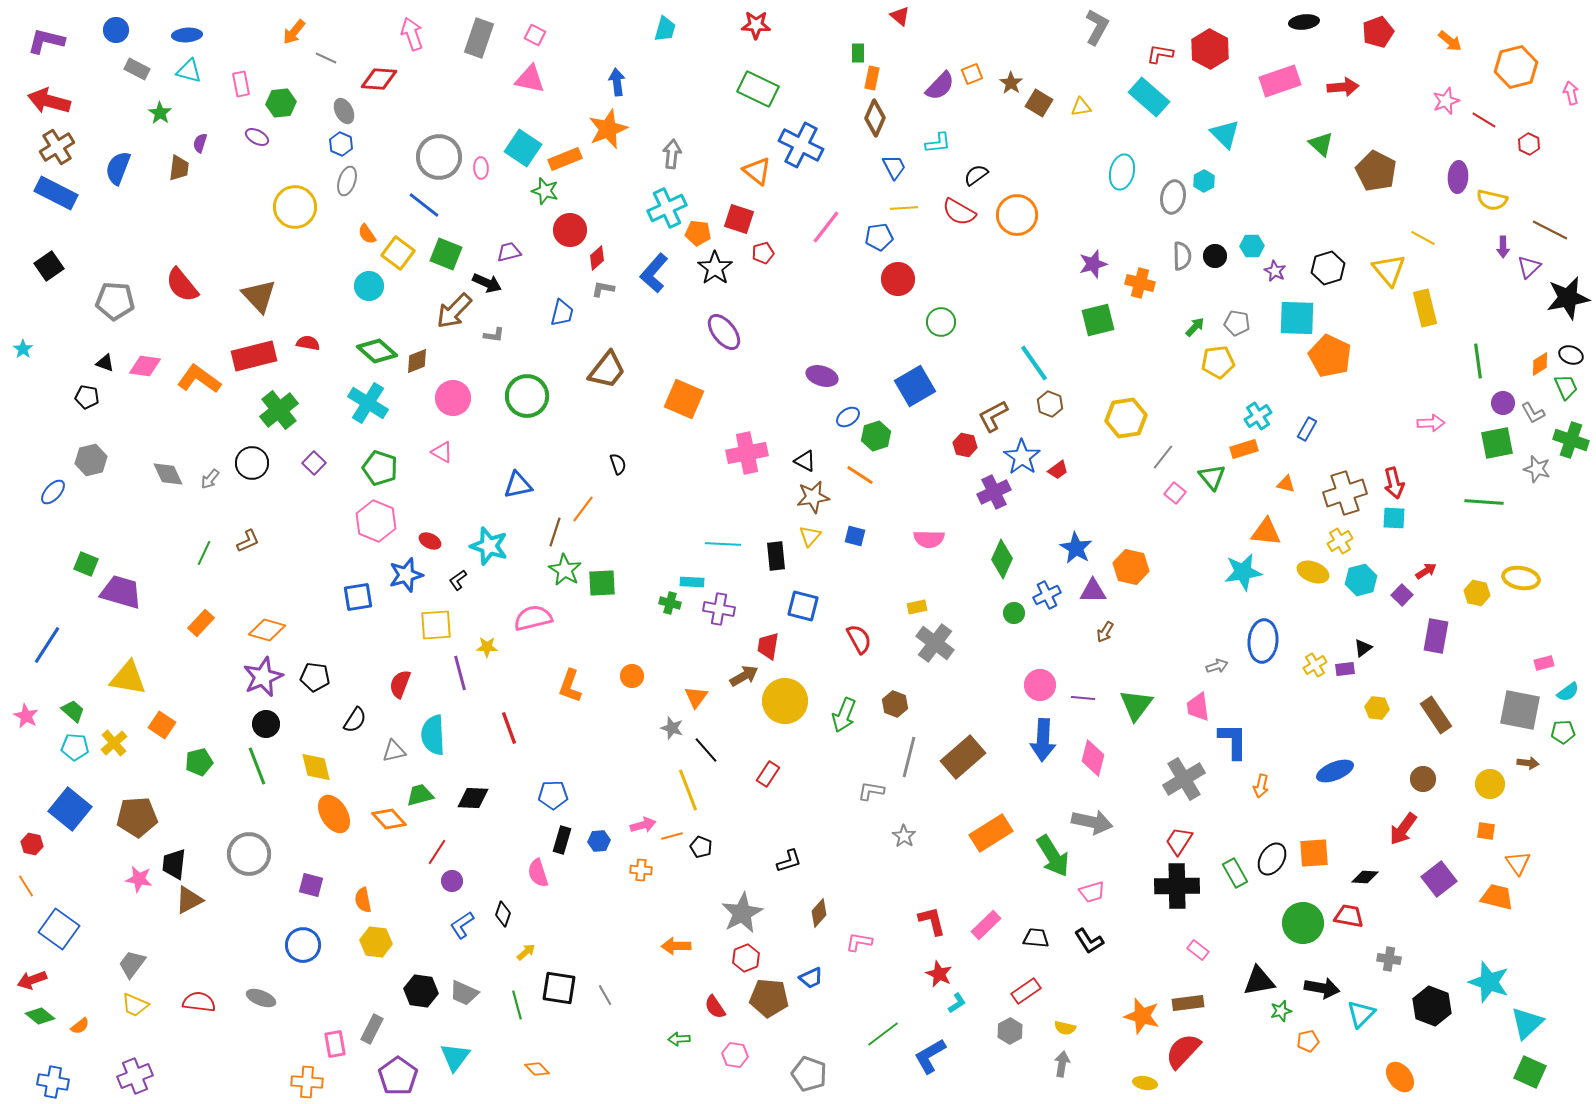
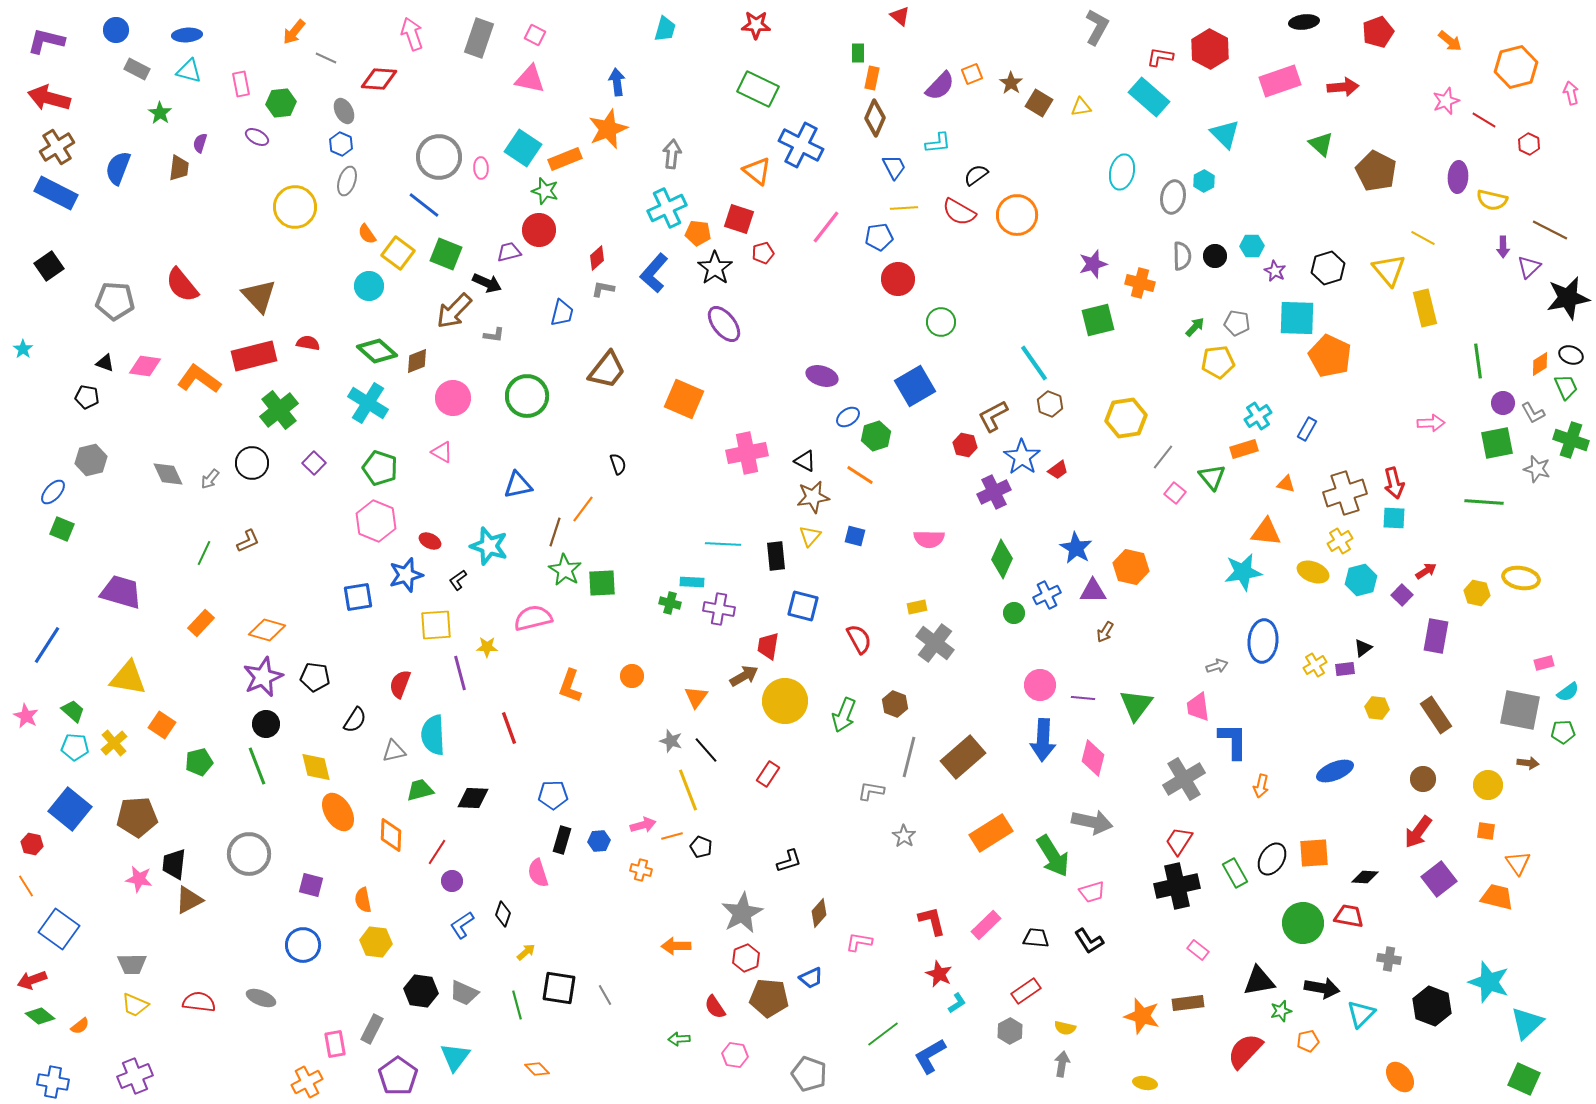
red L-shape at (1160, 54): moved 3 px down
red arrow at (49, 101): moved 3 px up
red circle at (570, 230): moved 31 px left
purple ellipse at (724, 332): moved 8 px up
green square at (86, 564): moved 24 px left, 35 px up
gray star at (672, 728): moved 1 px left, 13 px down
yellow circle at (1490, 784): moved 2 px left, 1 px down
green trapezoid at (420, 795): moved 5 px up
orange ellipse at (334, 814): moved 4 px right, 2 px up
orange diamond at (389, 819): moved 2 px right, 16 px down; rotated 44 degrees clockwise
red arrow at (1403, 829): moved 15 px right, 3 px down
orange cross at (641, 870): rotated 10 degrees clockwise
black cross at (1177, 886): rotated 12 degrees counterclockwise
gray trapezoid at (132, 964): rotated 128 degrees counterclockwise
red semicircle at (1183, 1051): moved 62 px right
green square at (1530, 1072): moved 6 px left, 7 px down
orange cross at (307, 1082): rotated 32 degrees counterclockwise
